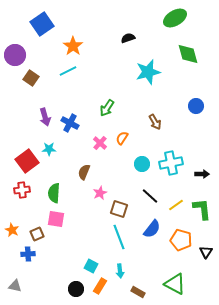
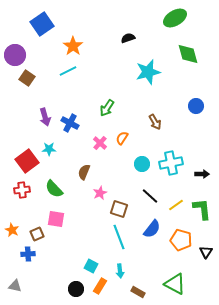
brown square at (31, 78): moved 4 px left
green semicircle at (54, 193): moved 4 px up; rotated 48 degrees counterclockwise
